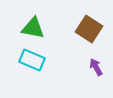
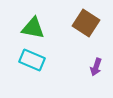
brown square: moved 3 px left, 6 px up
purple arrow: rotated 132 degrees counterclockwise
